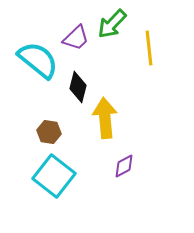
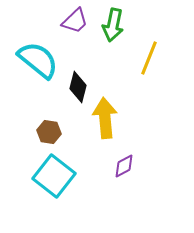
green arrow: moved 1 px right, 1 px down; rotated 32 degrees counterclockwise
purple trapezoid: moved 1 px left, 17 px up
yellow line: moved 10 px down; rotated 28 degrees clockwise
